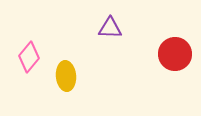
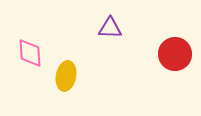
pink diamond: moved 1 px right, 4 px up; rotated 44 degrees counterclockwise
yellow ellipse: rotated 16 degrees clockwise
